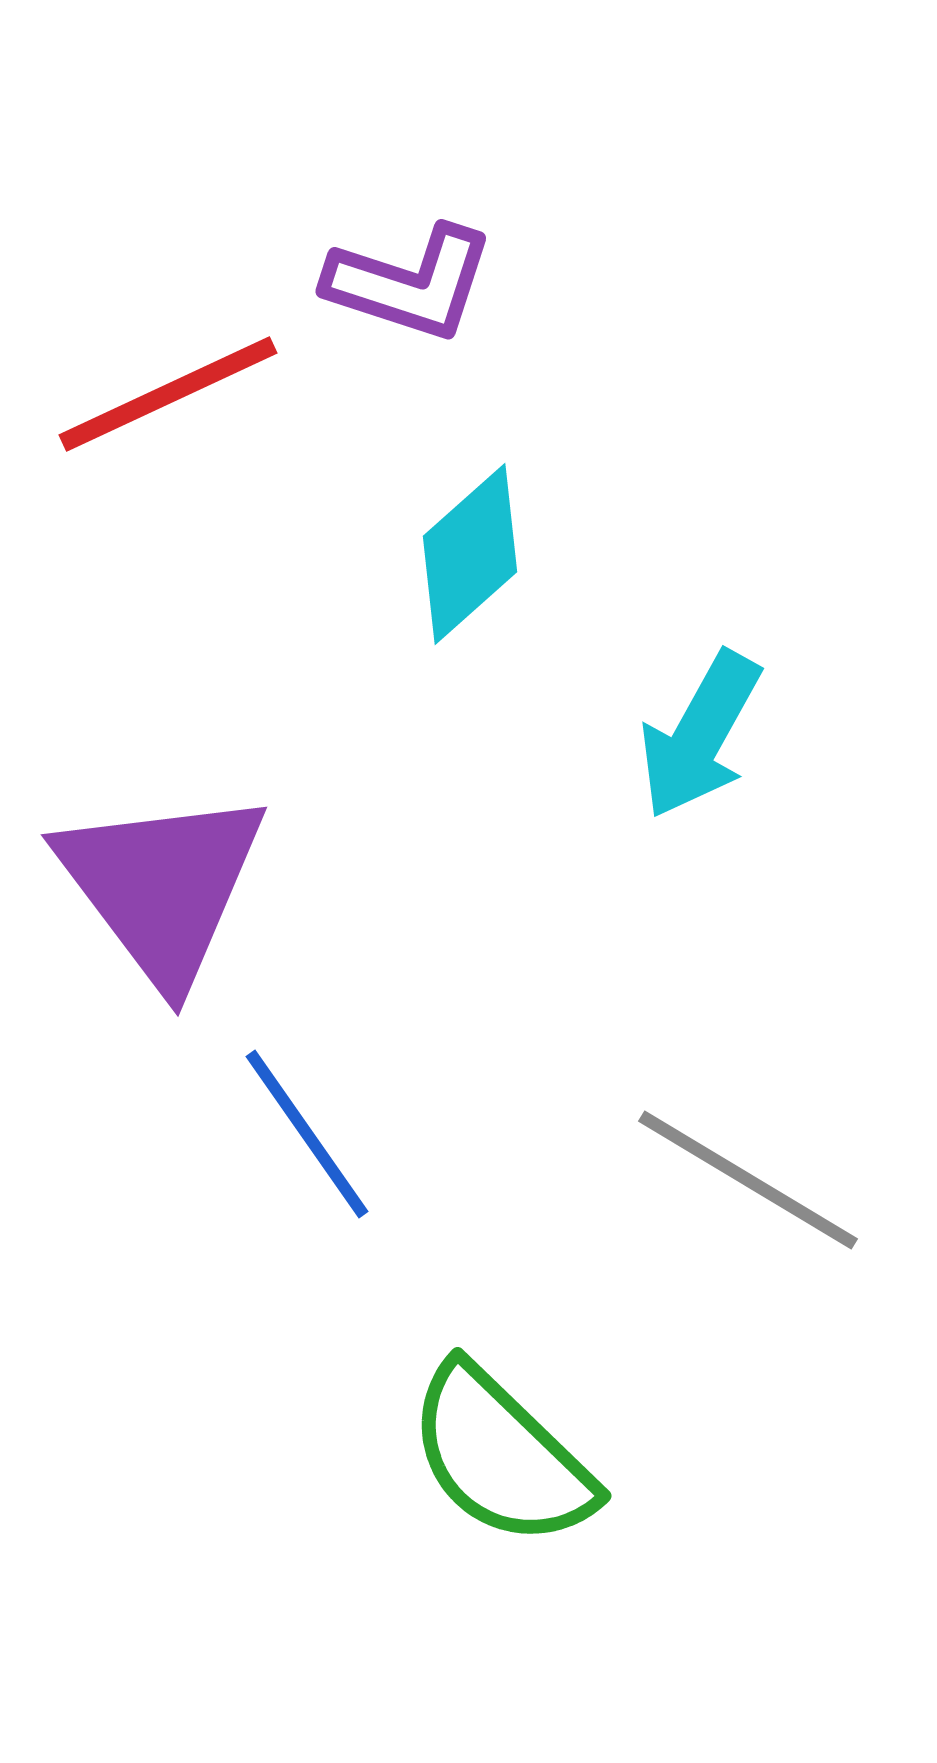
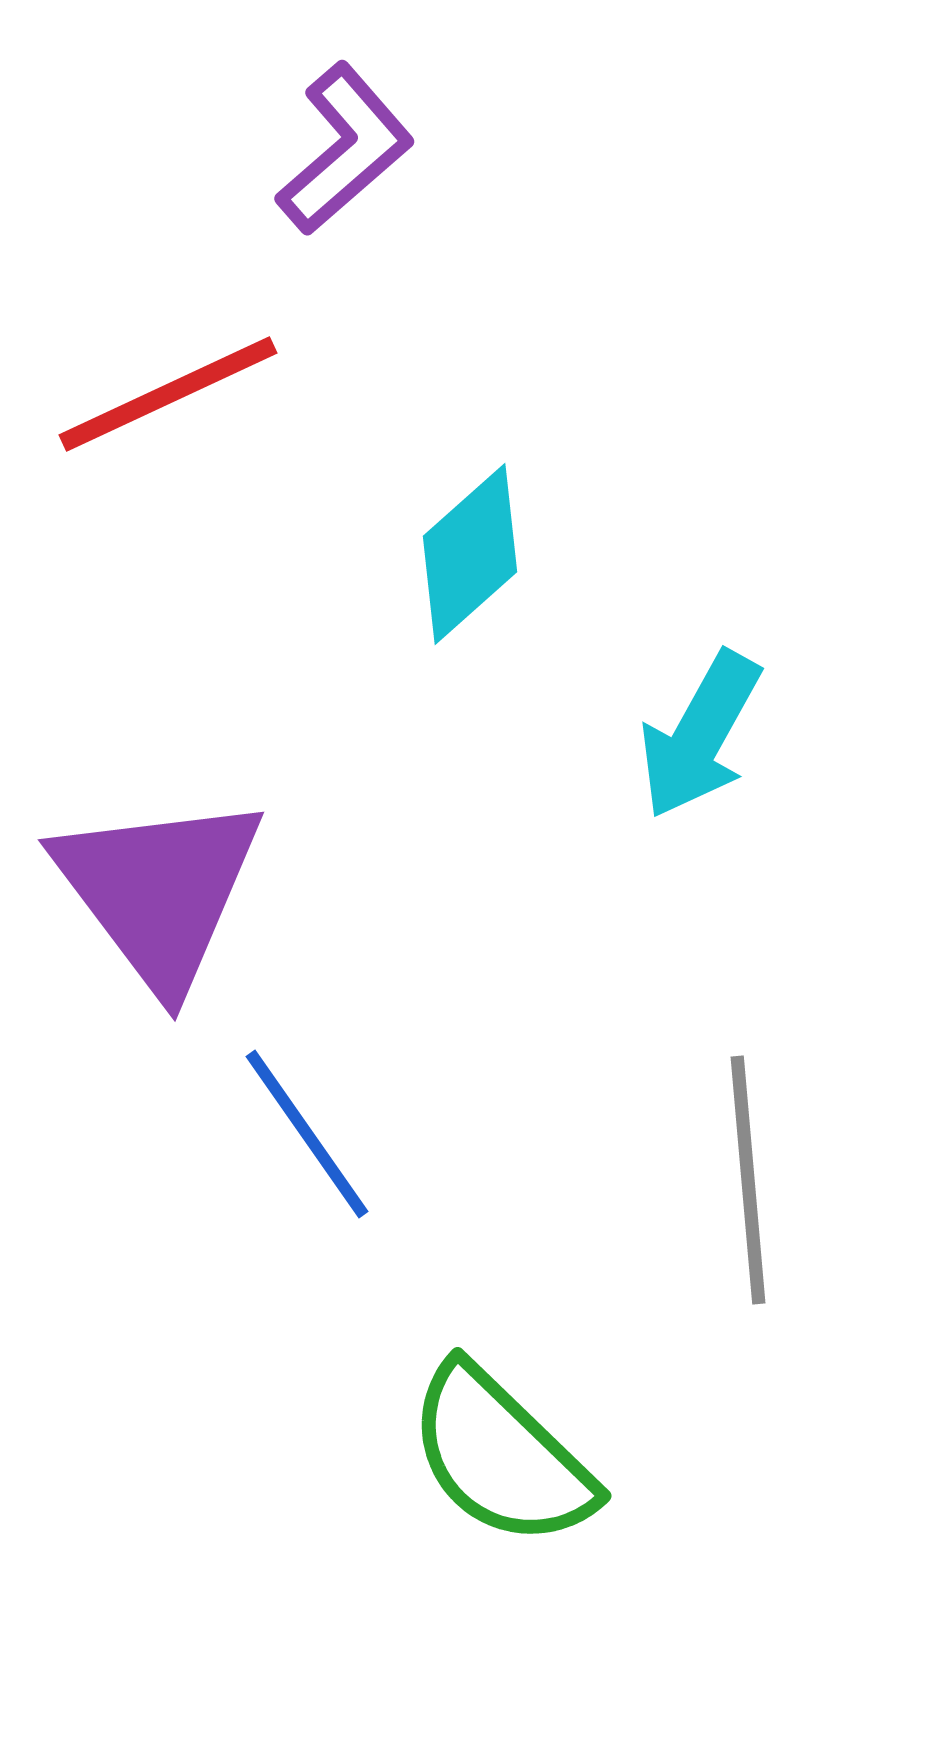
purple L-shape: moved 65 px left, 134 px up; rotated 59 degrees counterclockwise
purple triangle: moved 3 px left, 5 px down
gray line: rotated 54 degrees clockwise
